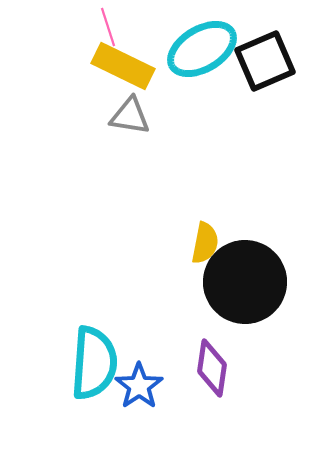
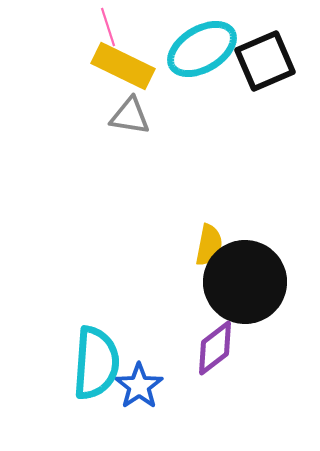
yellow semicircle: moved 4 px right, 2 px down
cyan semicircle: moved 2 px right
purple diamond: moved 3 px right, 20 px up; rotated 44 degrees clockwise
